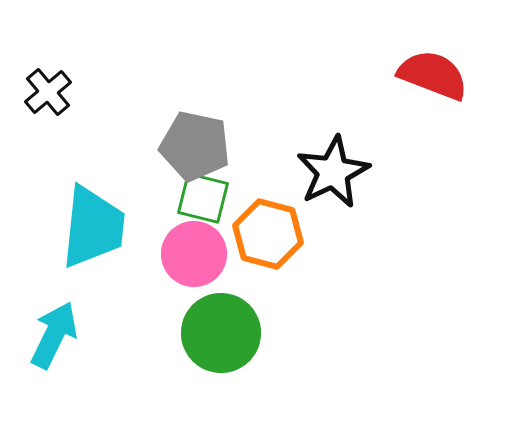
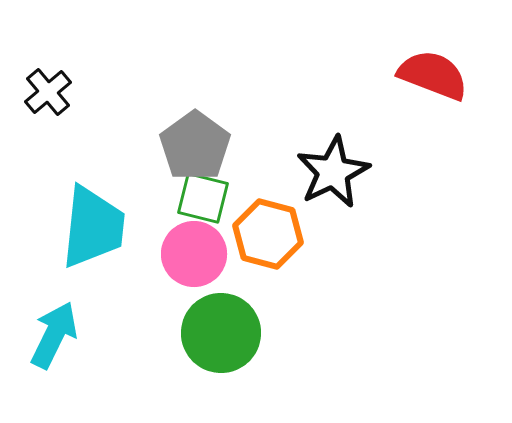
gray pentagon: rotated 24 degrees clockwise
